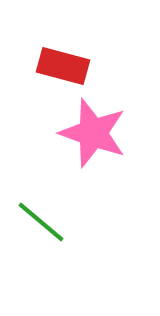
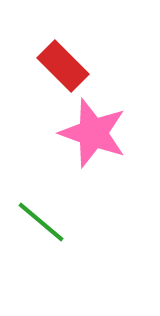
red rectangle: rotated 30 degrees clockwise
